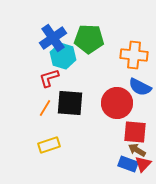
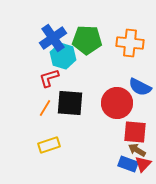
green pentagon: moved 2 px left, 1 px down
orange cross: moved 4 px left, 12 px up
